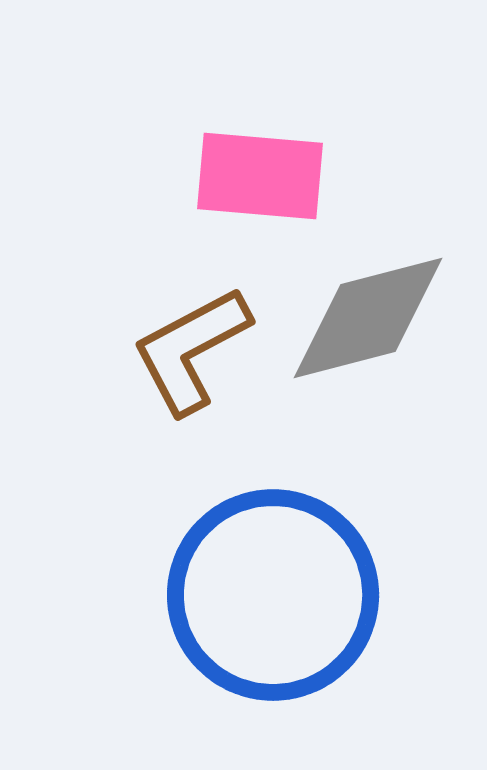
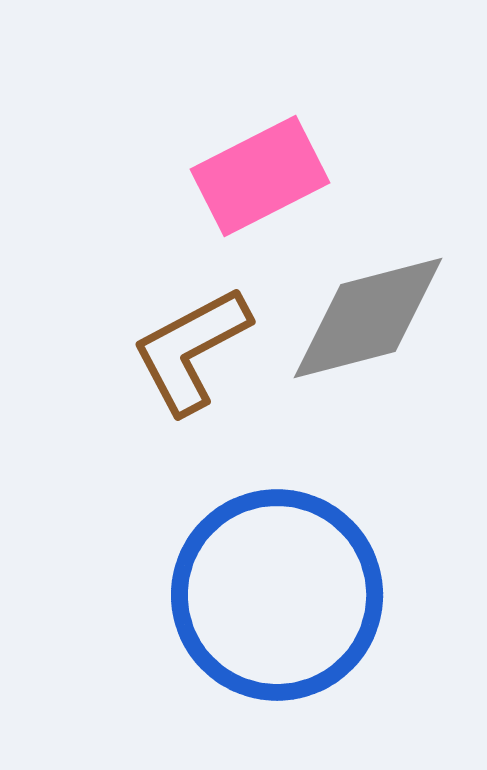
pink rectangle: rotated 32 degrees counterclockwise
blue circle: moved 4 px right
